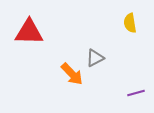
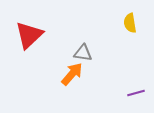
red triangle: moved 3 px down; rotated 44 degrees counterclockwise
gray triangle: moved 12 px left, 5 px up; rotated 36 degrees clockwise
orange arrow: rotated 95 degrees counterclockwise
